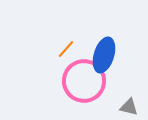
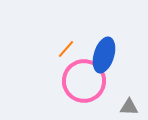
gray triangle: rotated 12 degrees counterclockwise
